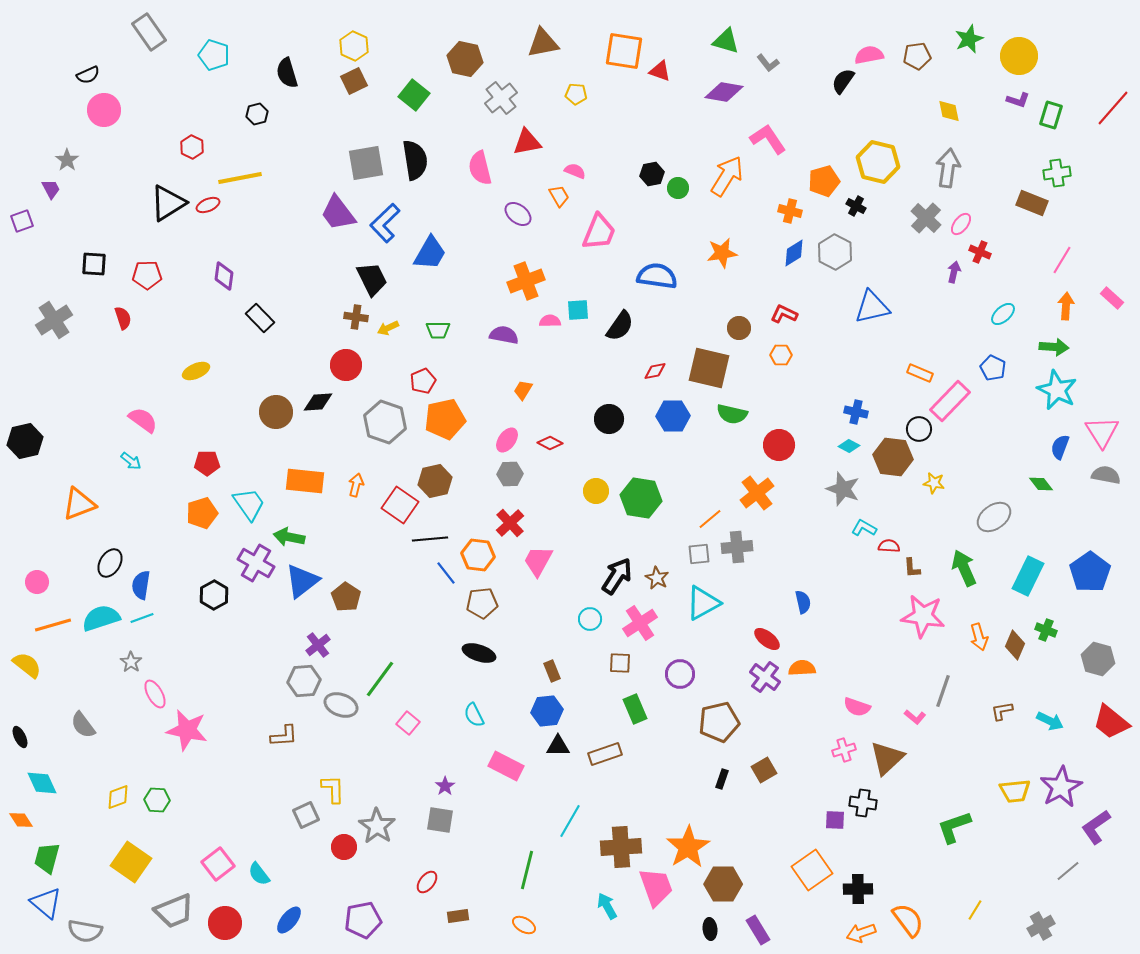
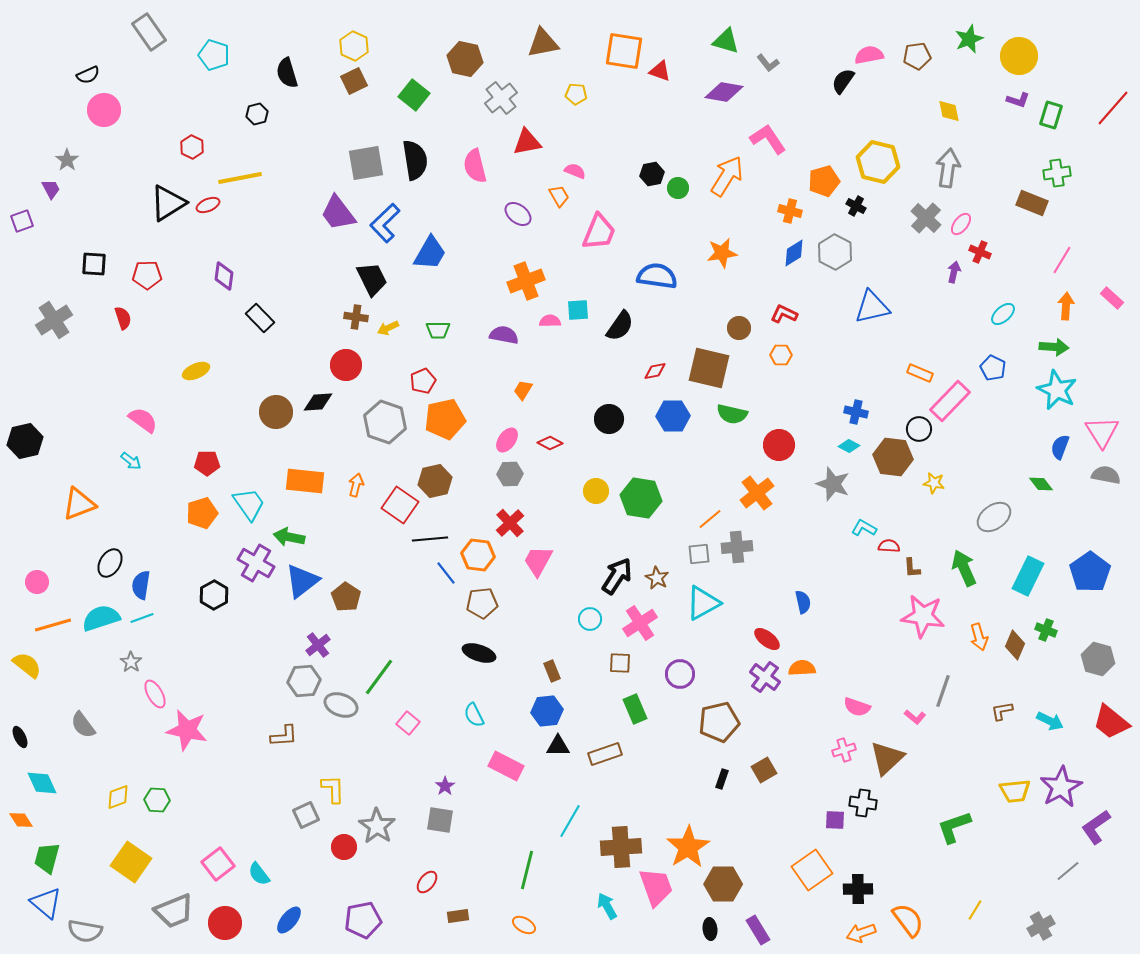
pink semicircle at (480, 168): moved 5 px left, 2 px up
gray star at (843, 489): moved 10 px left, 5 px up
green line at (380, 679): moved 1 px left, 2 px up
